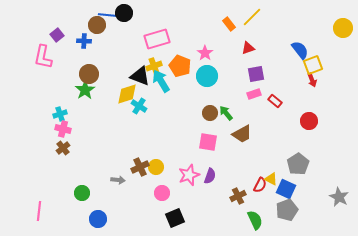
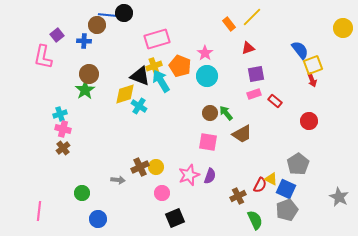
yellow diamond at (127, 94): moved 2 px left
